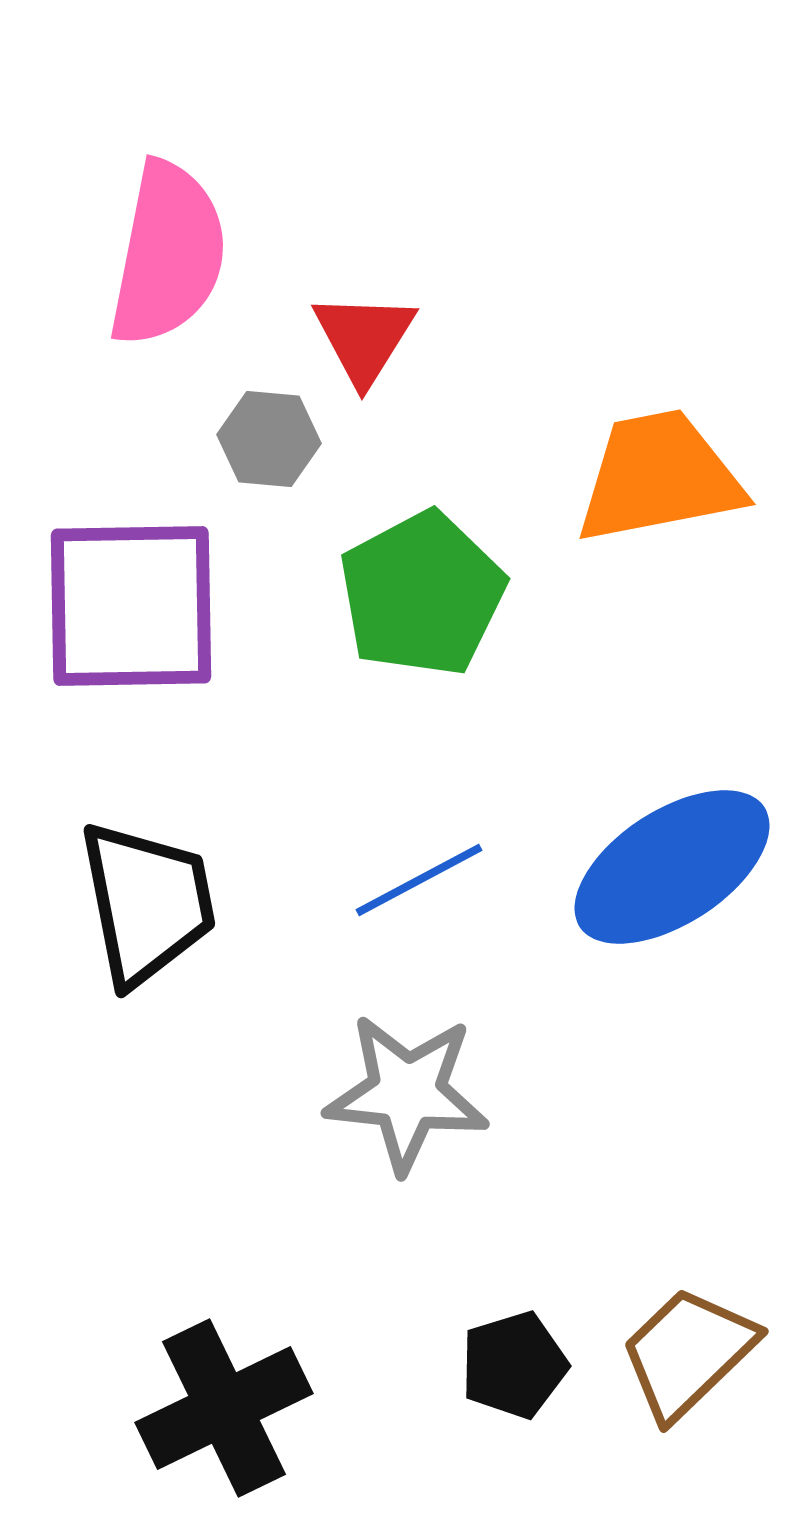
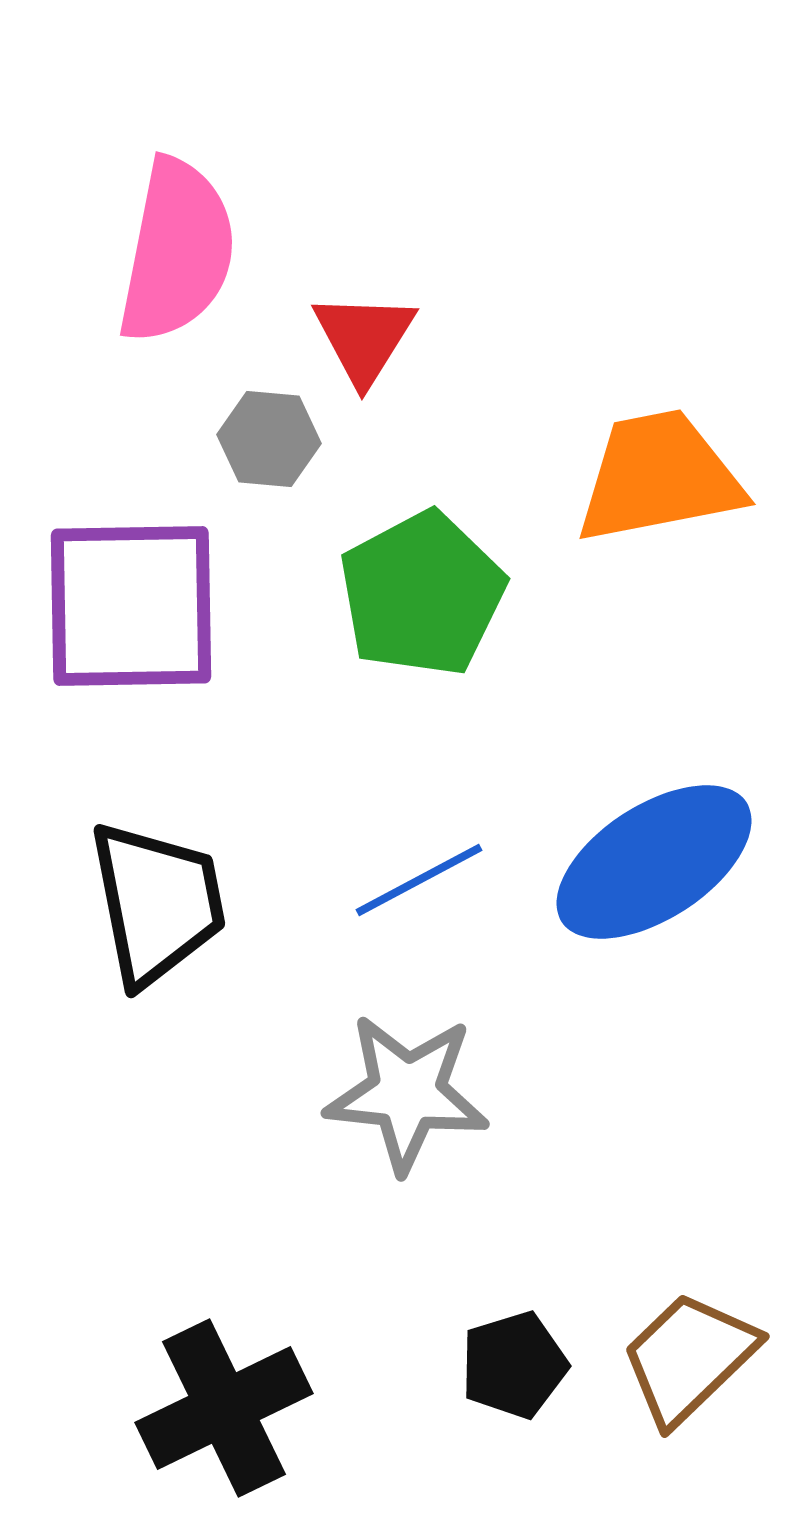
pink semicircle: moved 9 px right, 3 px up
blue ellipse: moved 18 px left, 5 px up
black trapezoid: moved 10 px right
brown trapezoid: moved 1 px right, 5 px down
